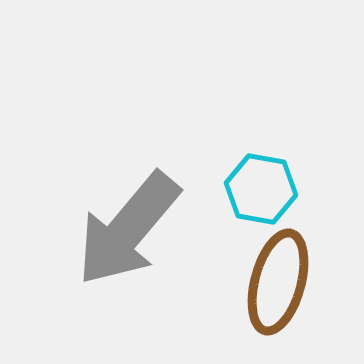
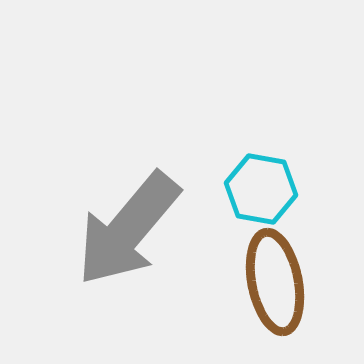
brown ellipse: moved 3 px left; rotated 26 degrees counterclockwise
